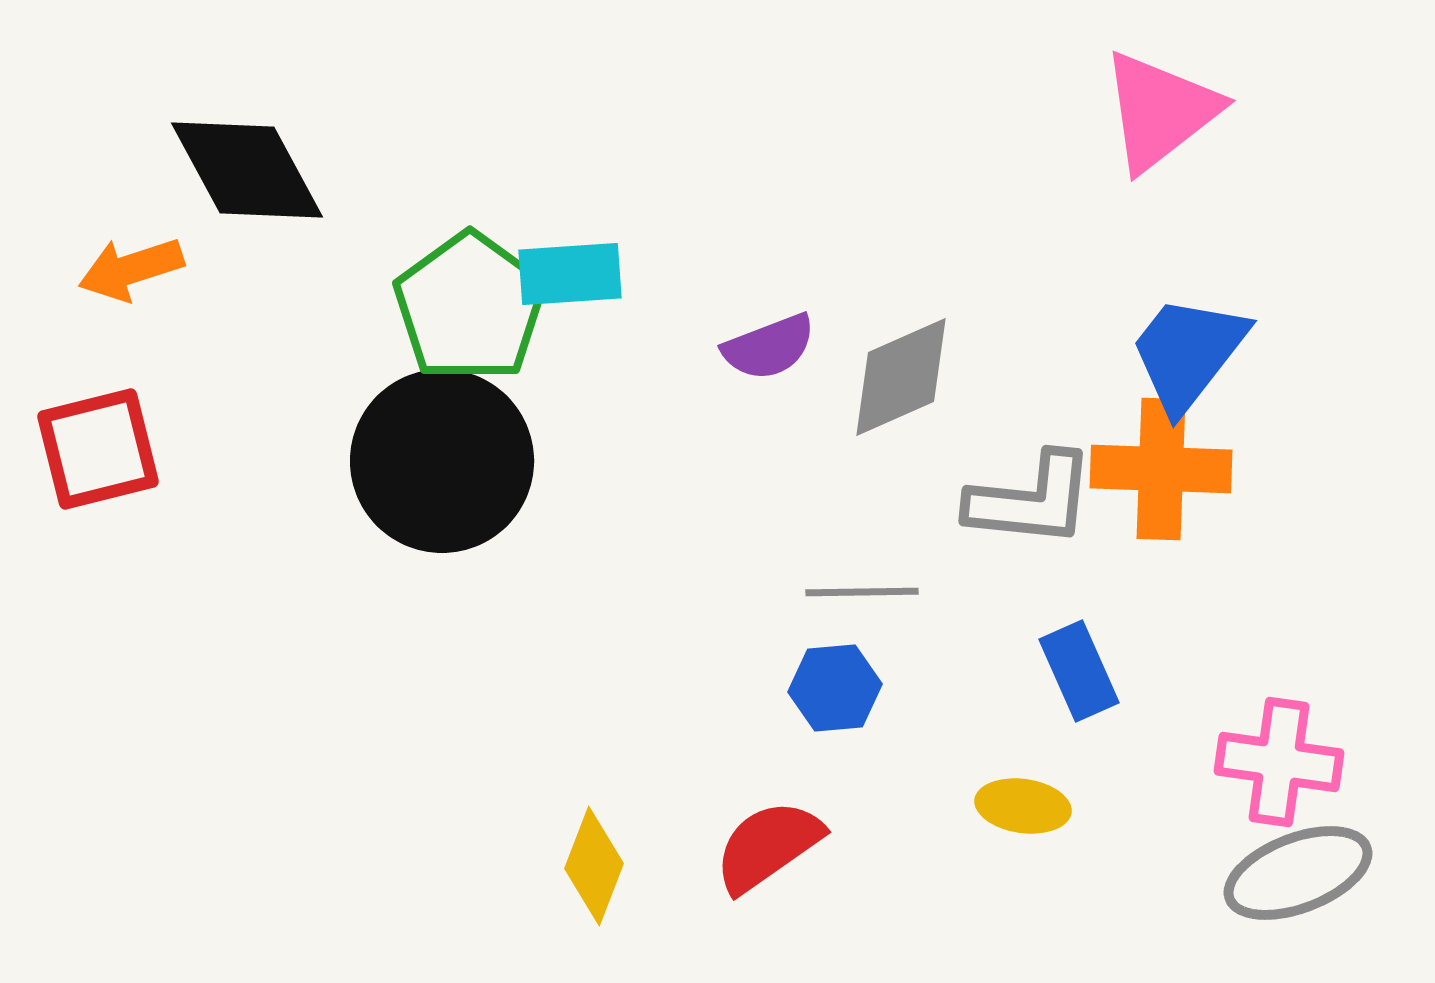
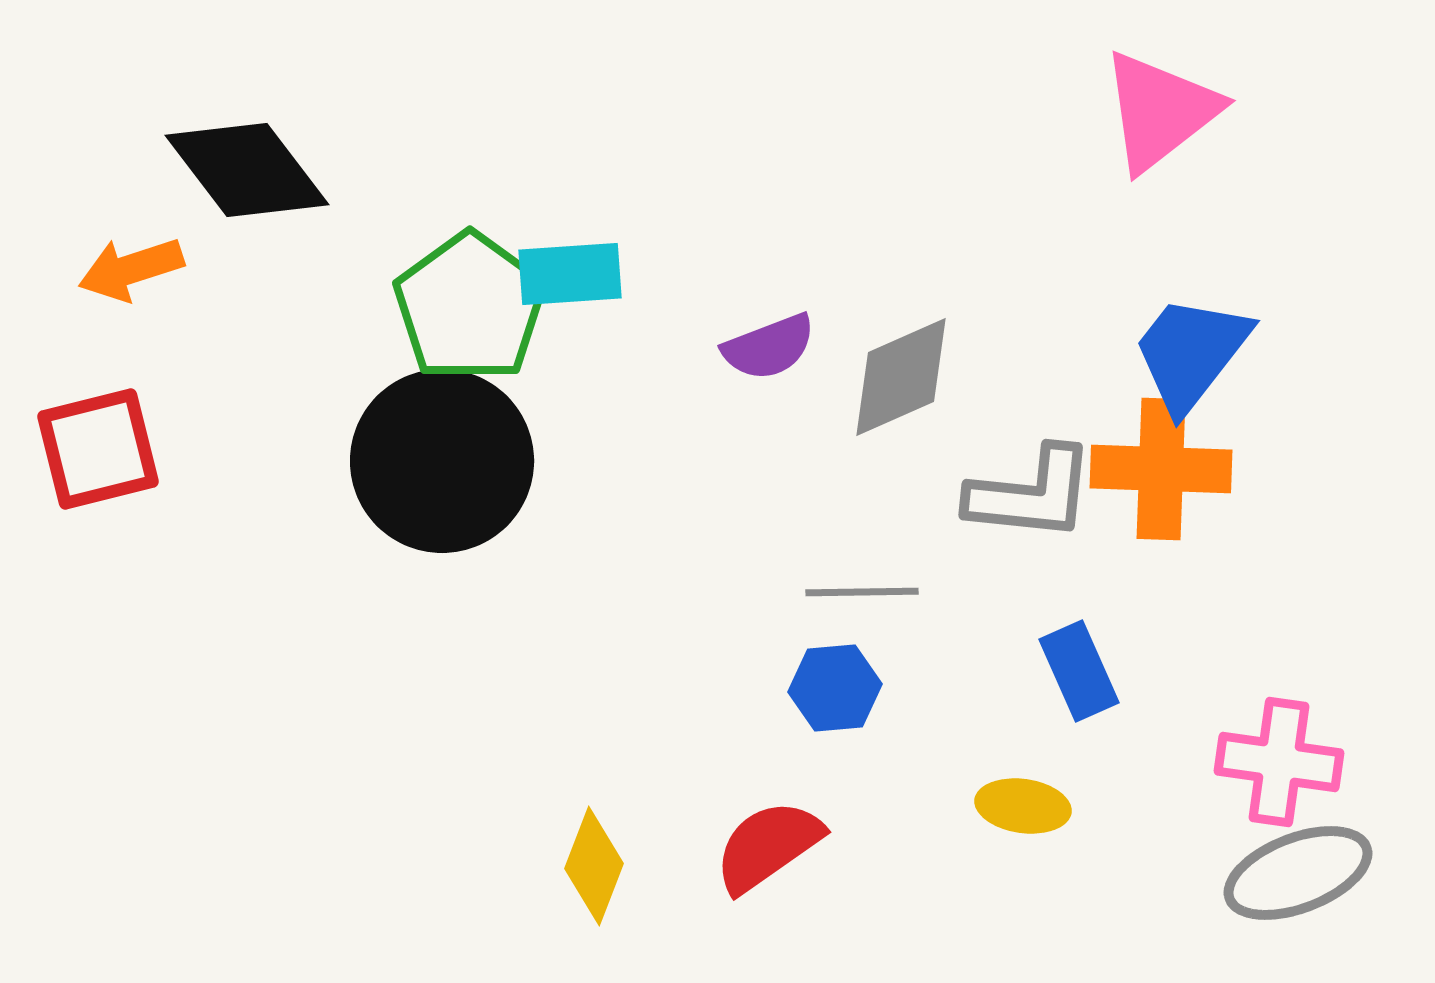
black diamond: rotated 9 degrees counterclockwise
blue trapezoid: moved 3 px right
gray L-shape: moved 6 px up
